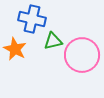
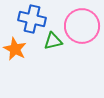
pink circle: moved 29 px up
